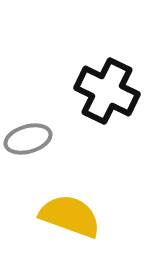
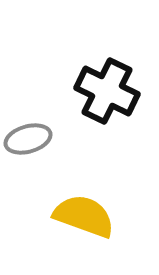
yellow semicircle: moved 14 px right
